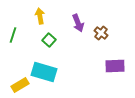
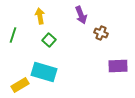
purple arrow: moved 3 px right, 8 px up
brown cross: rotated 16 degrees counterclockwise
purple rectangle: moved 3 px right
